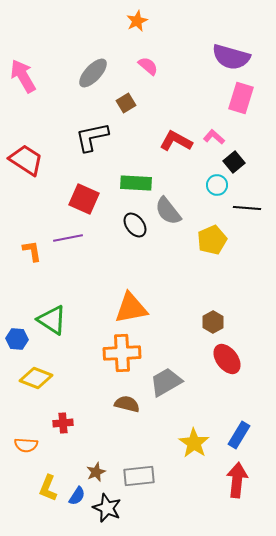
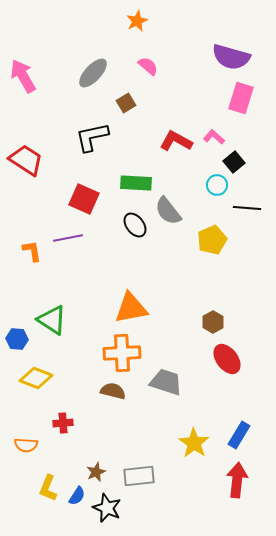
gray trapezoid: rotated 48 degrees clockwise
brown semicircle: moved 14 px left, 13 px up
